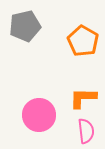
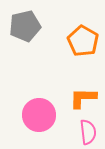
pink semicircle: moved 2 px right, 1 px down
